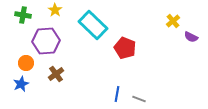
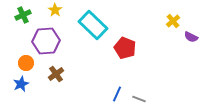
green cross: rotated 35 degrees counterclockwise
blue line: rotated 14 degrees clockwise
